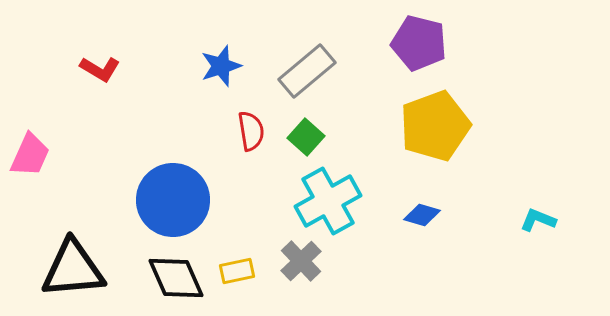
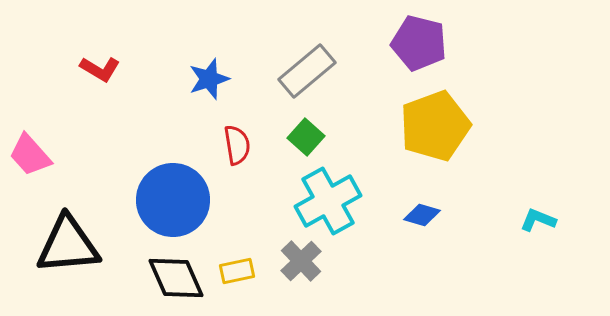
blue star: moved 12 px left, 13 px down
red semicircle: moved 14 px left, 14 px down
pink trapezoid: rotated 114 degrees clockwise
black triangle: moved 5 px left, 24 px up
